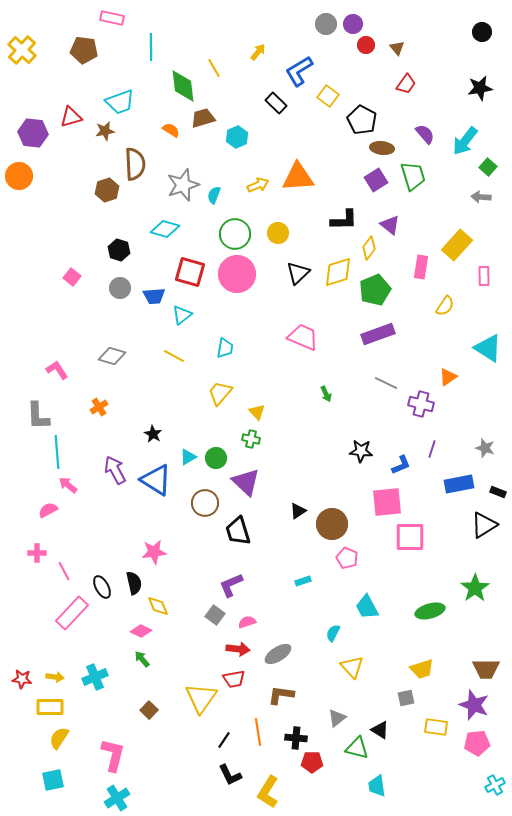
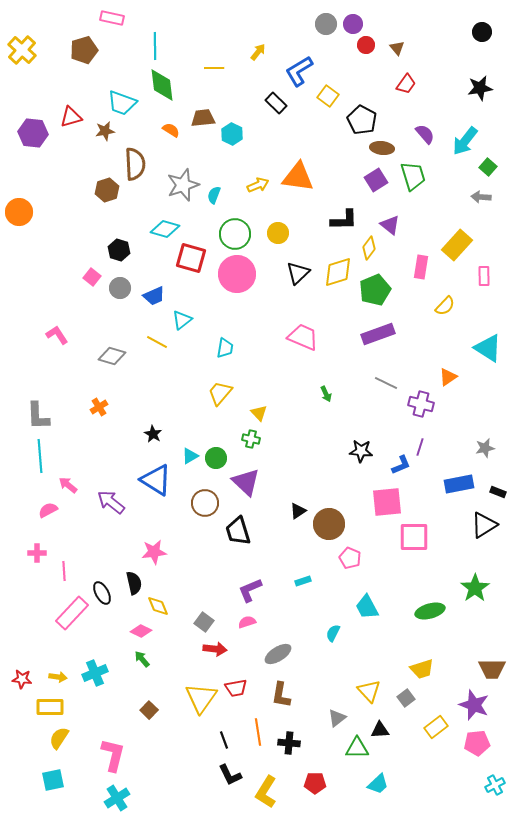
cyan line at (151, 47): moved 4 px right, 1 px up
brown pentagon at (84, 50): rotated 24 degrees counterclockwise
yellow line at (214, 68): rotated 60 degrees counterclockwise
green diamond at (183, 86): moved 21 px left, 1 px up
cyan trapezoid at (120, 102): moved 2 px right, 1 px down; rotated 40 degrees clockwise
brown trapezoid at (203, 118): rotated 10 degrees clockwise
cyan hexagon at (237, 137): moved 5 px left, 3 px up; rotated 10 degrees counterclockwise
orange circle at (19, 176): moved 36 px down
orange triangle at (298, 177): rotated 12 degrees clockwise
red square at (190, 272): moved 1 px right, 14 px up
pink square at (72, 277): moved 20 px right
blue trapezoid at (154, 296): rotated 20 degrees counterclockwise
yellow semicircle at (445, 306): rotated 10 degrees clockwise
cyan triangle at (182, 315): moved 5 px down
yellow line at (174, 356): moved 17 px left, 14 px up
pink L-shape at (57, 370): moved 35 px up
yellow triangle at (257, 412): moved 2 px right, 1 px down
gray star at (485, 448): rotated 30 degrees counterclockwise
purple line at (432, 449): moved 12 px left, 2 px up
cyan line at (57, 452): moved 17 px left, 4 px down
cyan triangle at (188, 457): moved 2 px right, 1 px up
purple arrow at (115, 470): moved 4 px left, 32 px down; rotated 24 degrees counterclockwise
brown circle at (332, 524): moved 3 px left
pink square at (410, 537): moved 4 px right
pink pentagon at (347, 558): moved 3 px right
pink line at (64, 571): rotated 24 degrees clockwise
purple L-shape at (231, 585): moved 19 px right, 5 px down
black ellipse at (102, 587): moved 6 px down
gray square at (215, 615): moved 11 px left, 7 px down
red arrow at (238, 649): moved 23 px left
yellow triangle at (352, 667): moved 17 px right, 24 px down
brown trapezoid at (486, 669): moved 6 px right
yellow arrow at (55, 677): moved 3 px right
cyan cross at (95, 677): moved 4 px up
red trapezoid at (234, 679): moved 2 px right, 9 px down
brown L-shape at (281, 695): rotated 88 degrees counterclockwise
gray square at (406, 698): rotated 24 degrees counterclockwise
yellow rectangle at (436, 727): rotated 45 degrees counterclockwise
black triangle at (380, 730): rotated 36 degrees counterclockwise
black cross at (296, 738): moved 7 px left, 5 px down
black line at (224, 740): rotated 54 degrees counterclockwise
green triangle at (357, 748): rotated 15 degrees counterclockwise
red pentagon at (312, 762): moved 3 px right, 21 px down
cyan trapezoid at (377, 786): moved 1 px right, 2 px up; rotated 125 degrees counterclockwise
yellow L-shape at (268, 792): moved 2 px left
